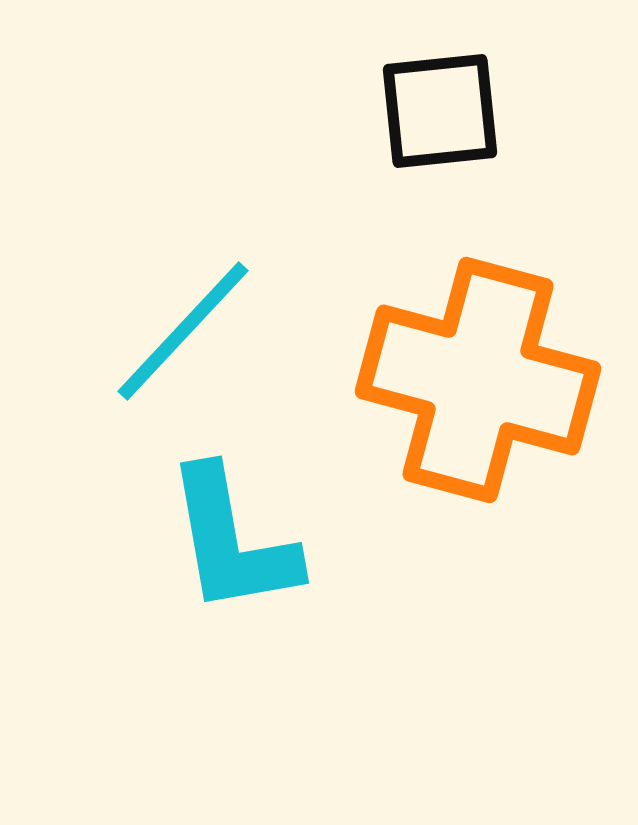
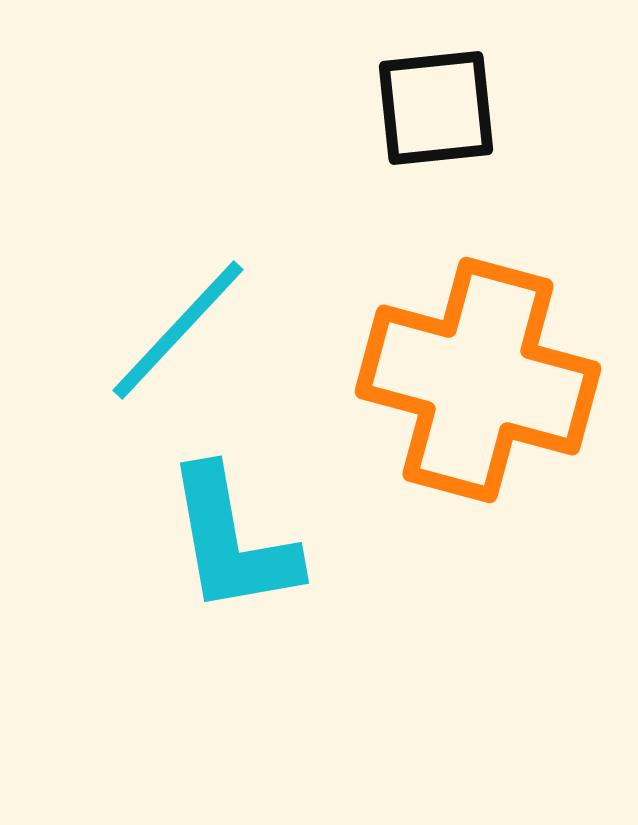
black square: moved 4 px left, 3 px up
cyan line: moved 5 px left, 1 px up
